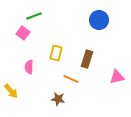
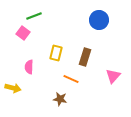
brown rectangle: moved 2 px left, 2 px up
pink triangle: moved 4 px left, 1 px up; rotated 35 degrees counterclockwise
yellow arrow: moved 2 px right, 3 px up; rotated 35 degrees counterclockwise
brown star: moved 2 px right
